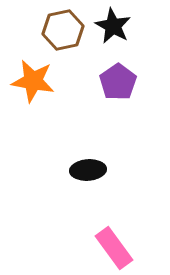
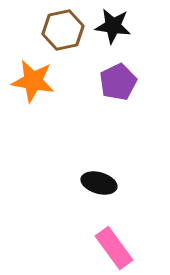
black star: rotated 21 degrees counterclockwise
purple pentagon: rotated 9 degrees clockwise
black ellipse: moved 11 px right, 13 px down; rotated 20 degrees clockwise
